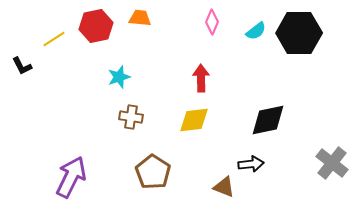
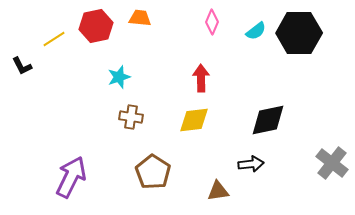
brown triangle: moved 6 px left, 4 px down; rotated 30 degrees counterclockwise
